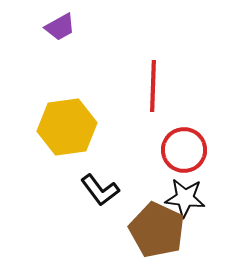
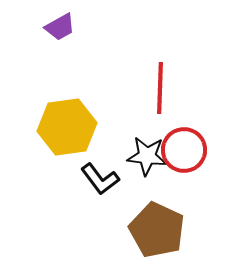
red line: moved 7 px right, 2 px down
black L-shape: moved 11 px up
black star: moved 38 px left, 42 px up
